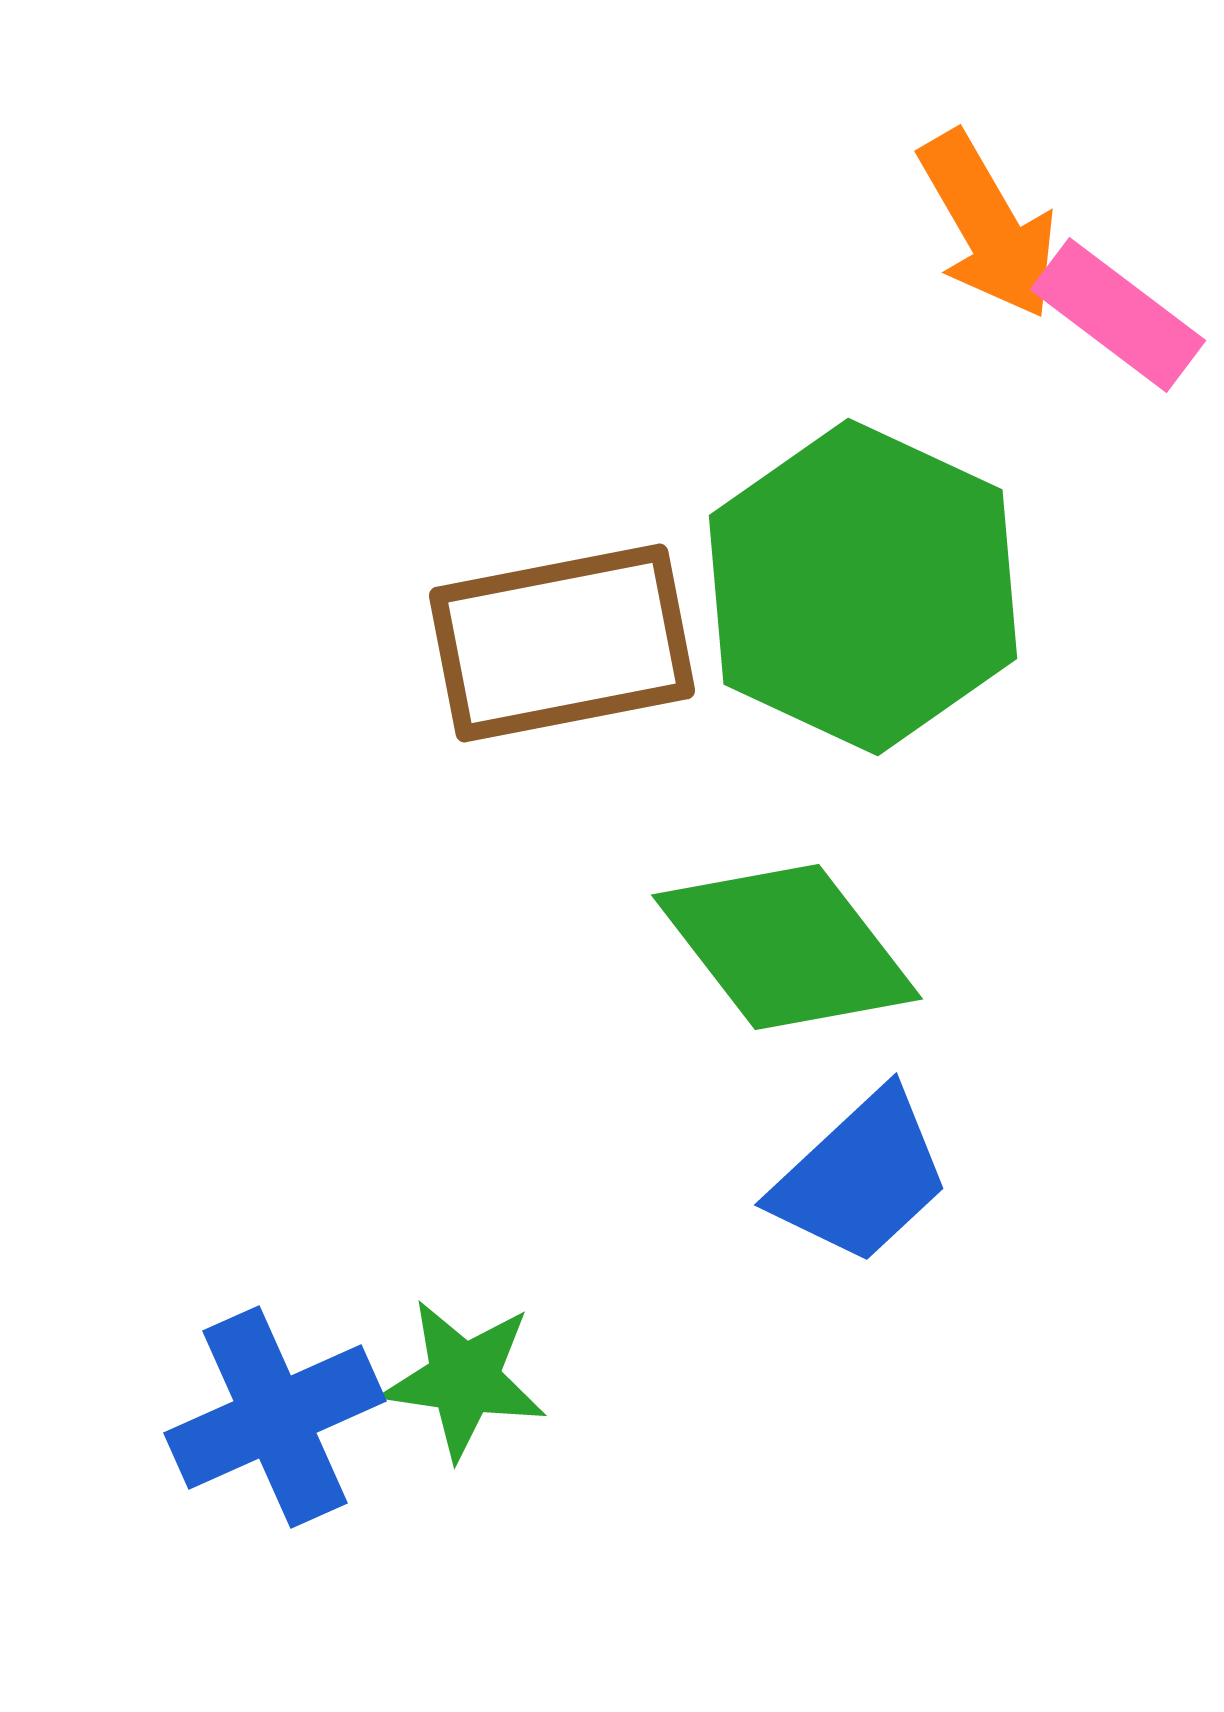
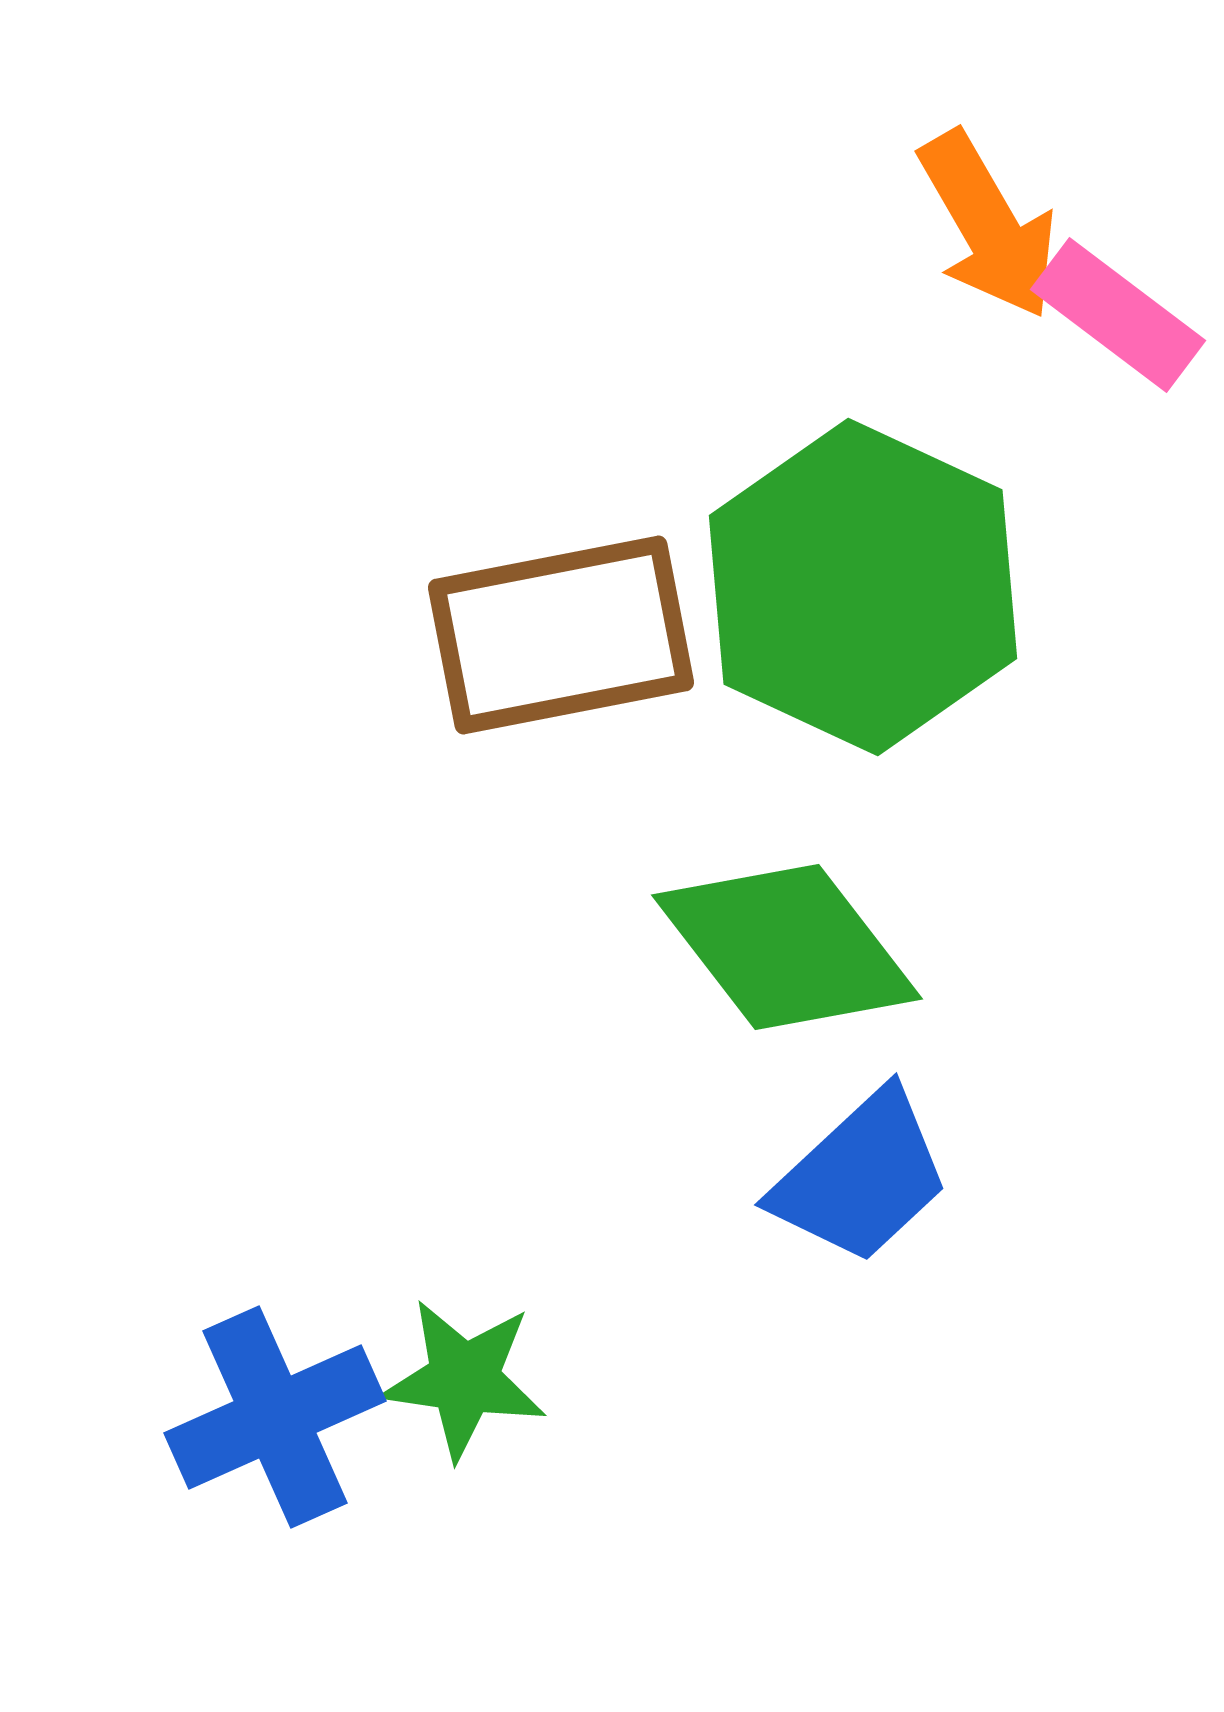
brown rectangle: moved 1 px left, 8 px up
